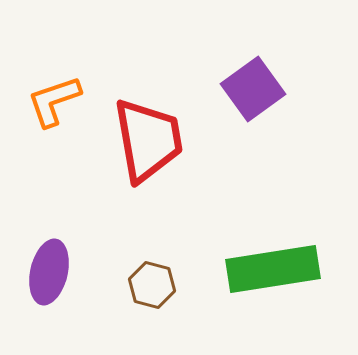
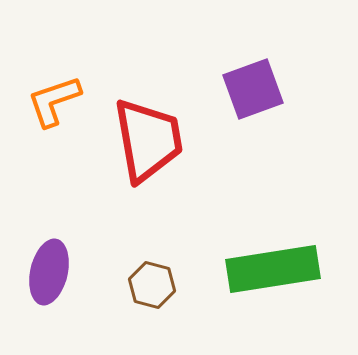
purple square: rotated 16 degrees clockwise
